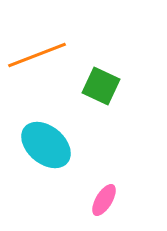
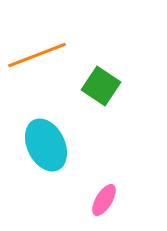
green square: rotated 9 degrees clockwise
cyan ellipse: rotated 24 degrees clockwise
